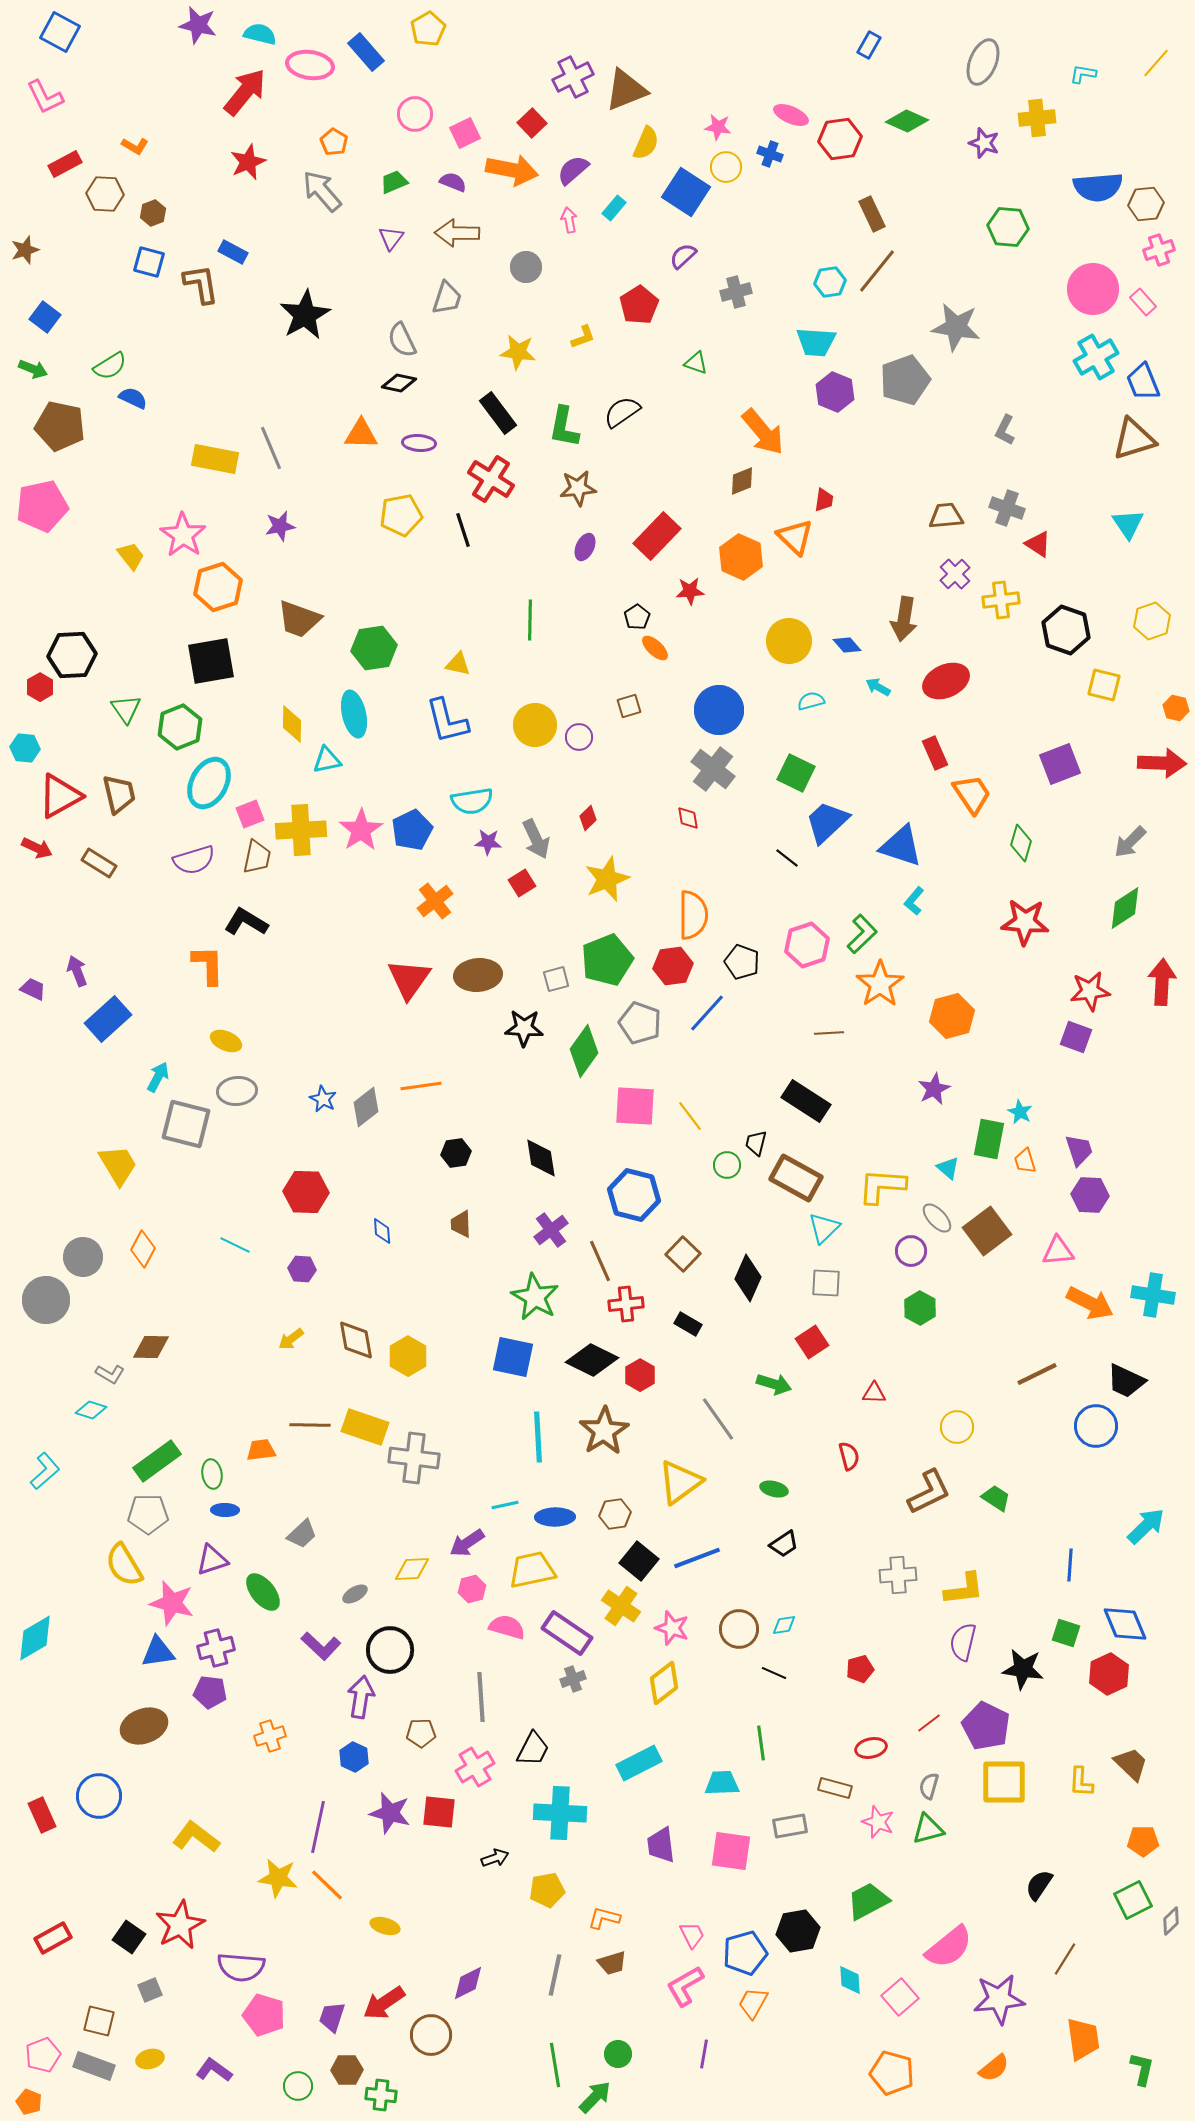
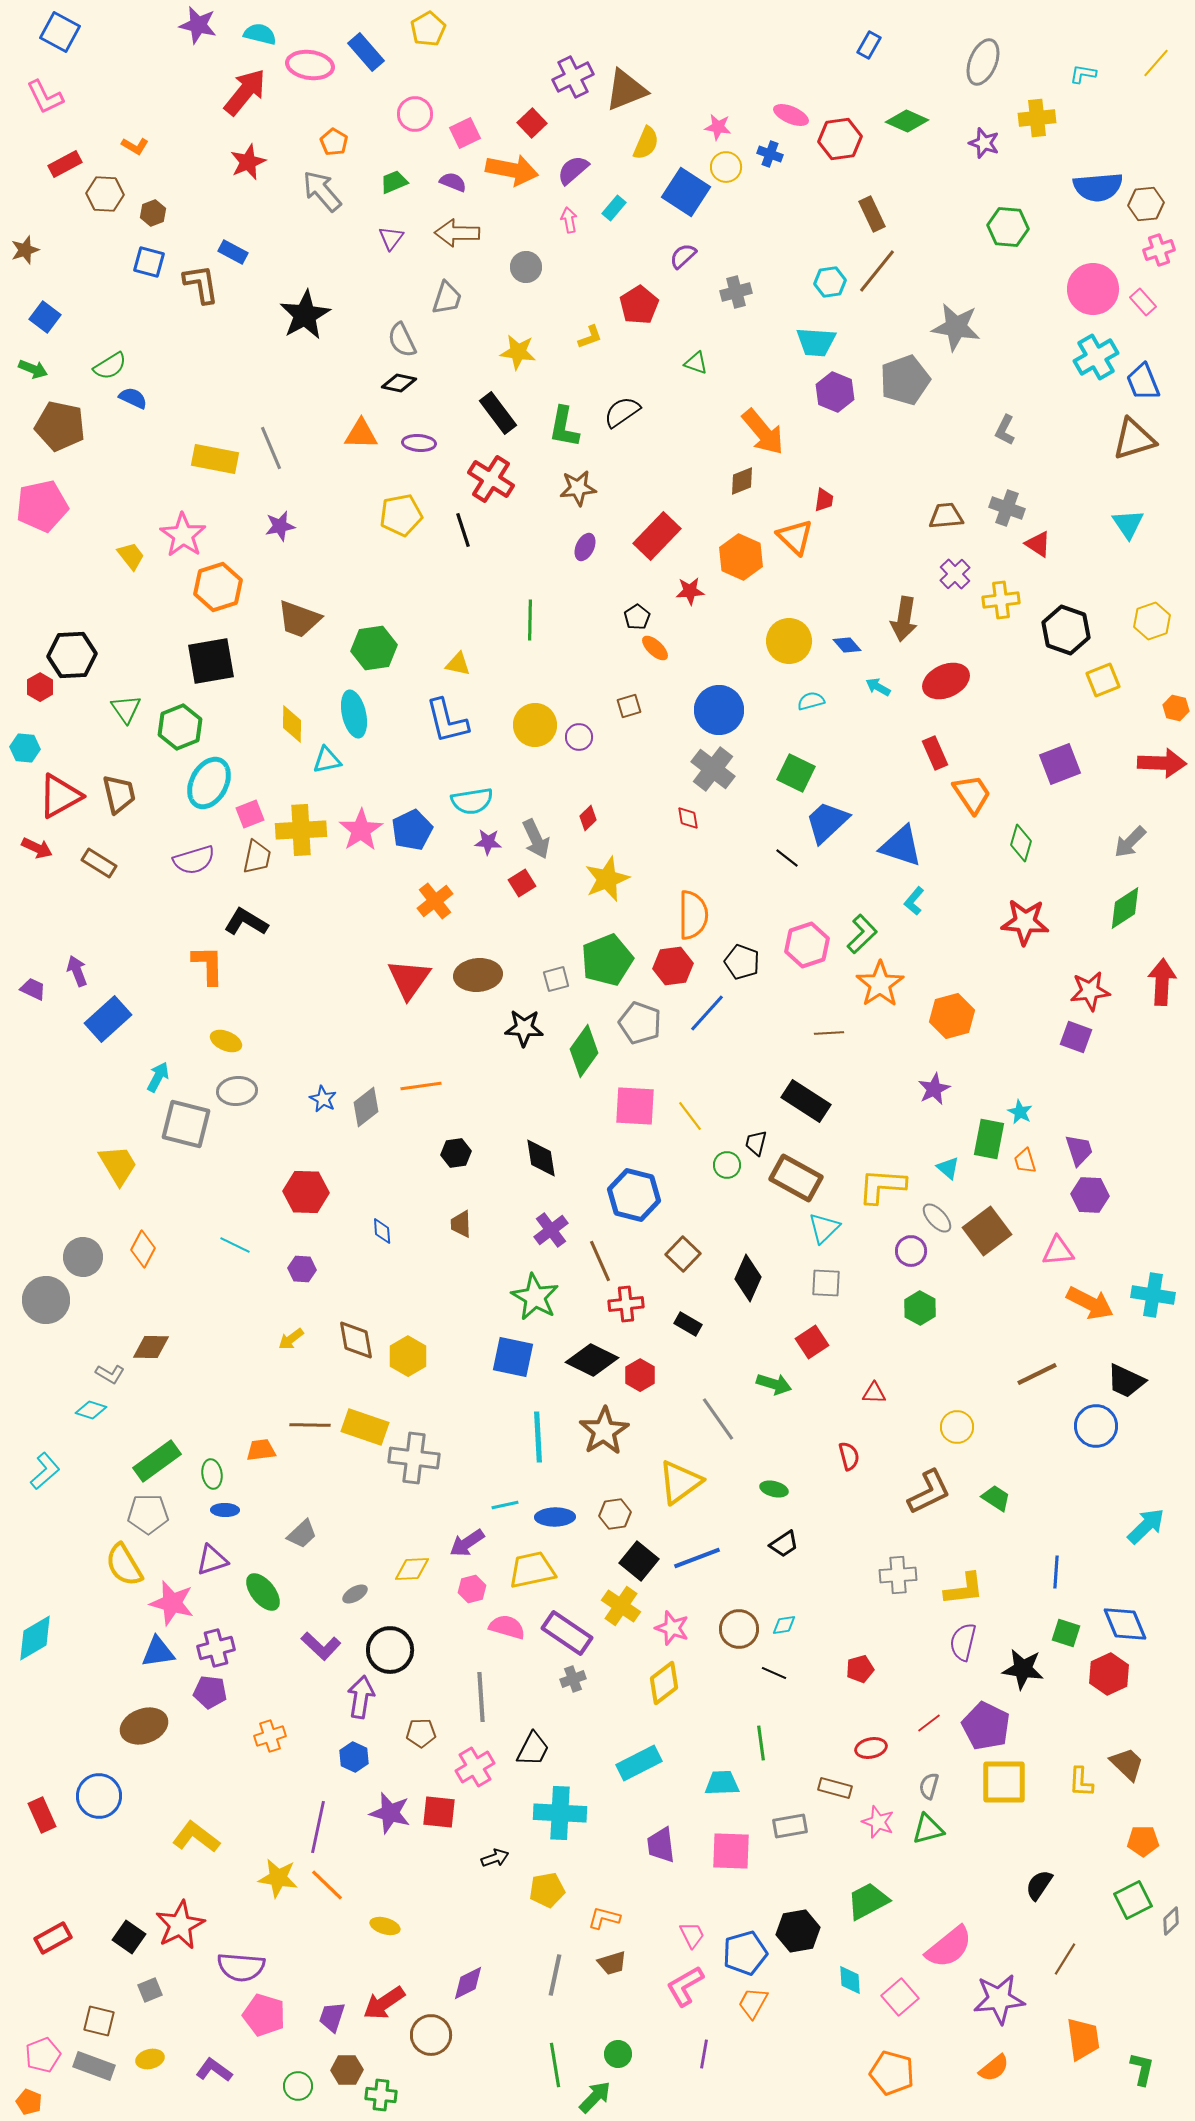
yellow L-shape at (583, 337): moved 7 px right
yellow square at (1104, 685): moved 1 px left, 5 px up; rotated 36 degrees counterclockwise
blue line at (1070, 1565): moved 14 px left, 7 px down
brown trapezoid at (1131, 1764): moved 4 px left
pink square at (731, 1851): rotated 6 degrees counterclockwise
